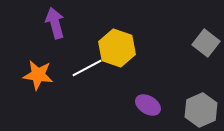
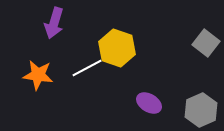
purple arrow: moved 1 px left; rotated 148 degrees counterclockwise
purple ellipse: moved 1 px right, 2 px up
